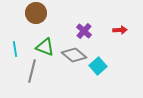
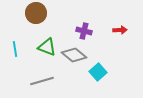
purple cross: rotated 28 degrees counterclockwise
green triangle: moved 2 px right
cyan square: moved 6 px down
gray line: moved 10 px right, 10 px down; rotated 60 degrees clockwise
